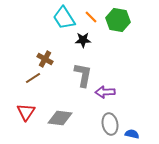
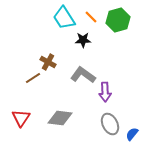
green hexagon: rotated 25 degrees counterclockwise
brown cross: moved 3 px right, 3 px down
gray L-shape: rotated 65 degrees counterclockwise
purple arrow: rotated 90 degrees counterclockwise
red triangle: moved 5 px left, 6 px down
gray ellipse: rotated 15 degrees counterclockwise
blue semicircle: rotated 64 degrees counterclockwise
